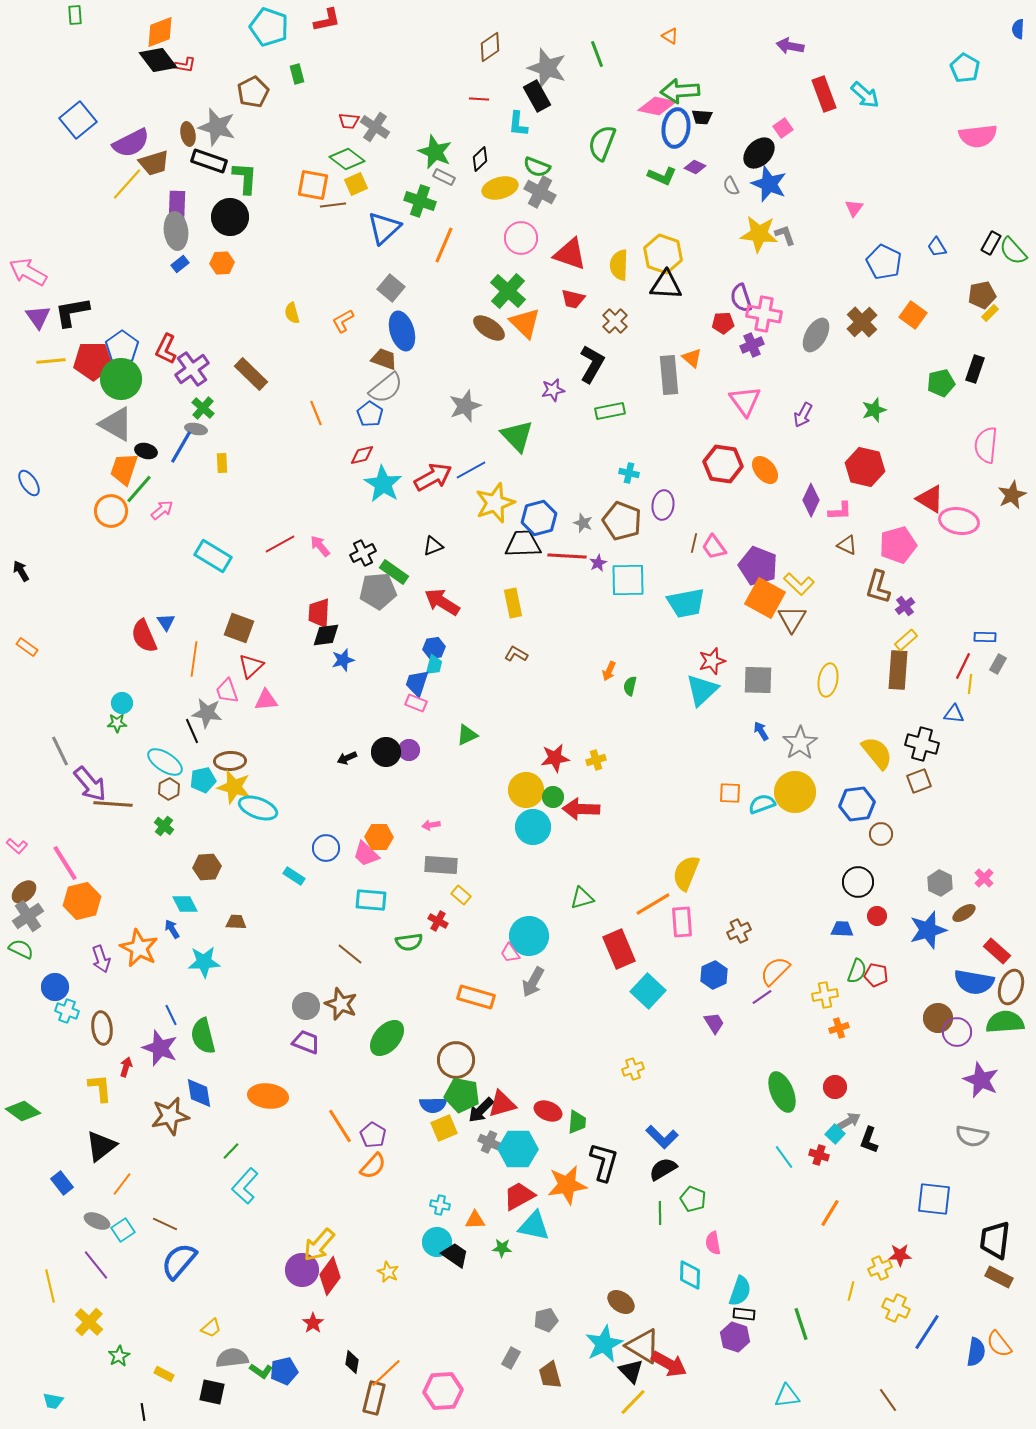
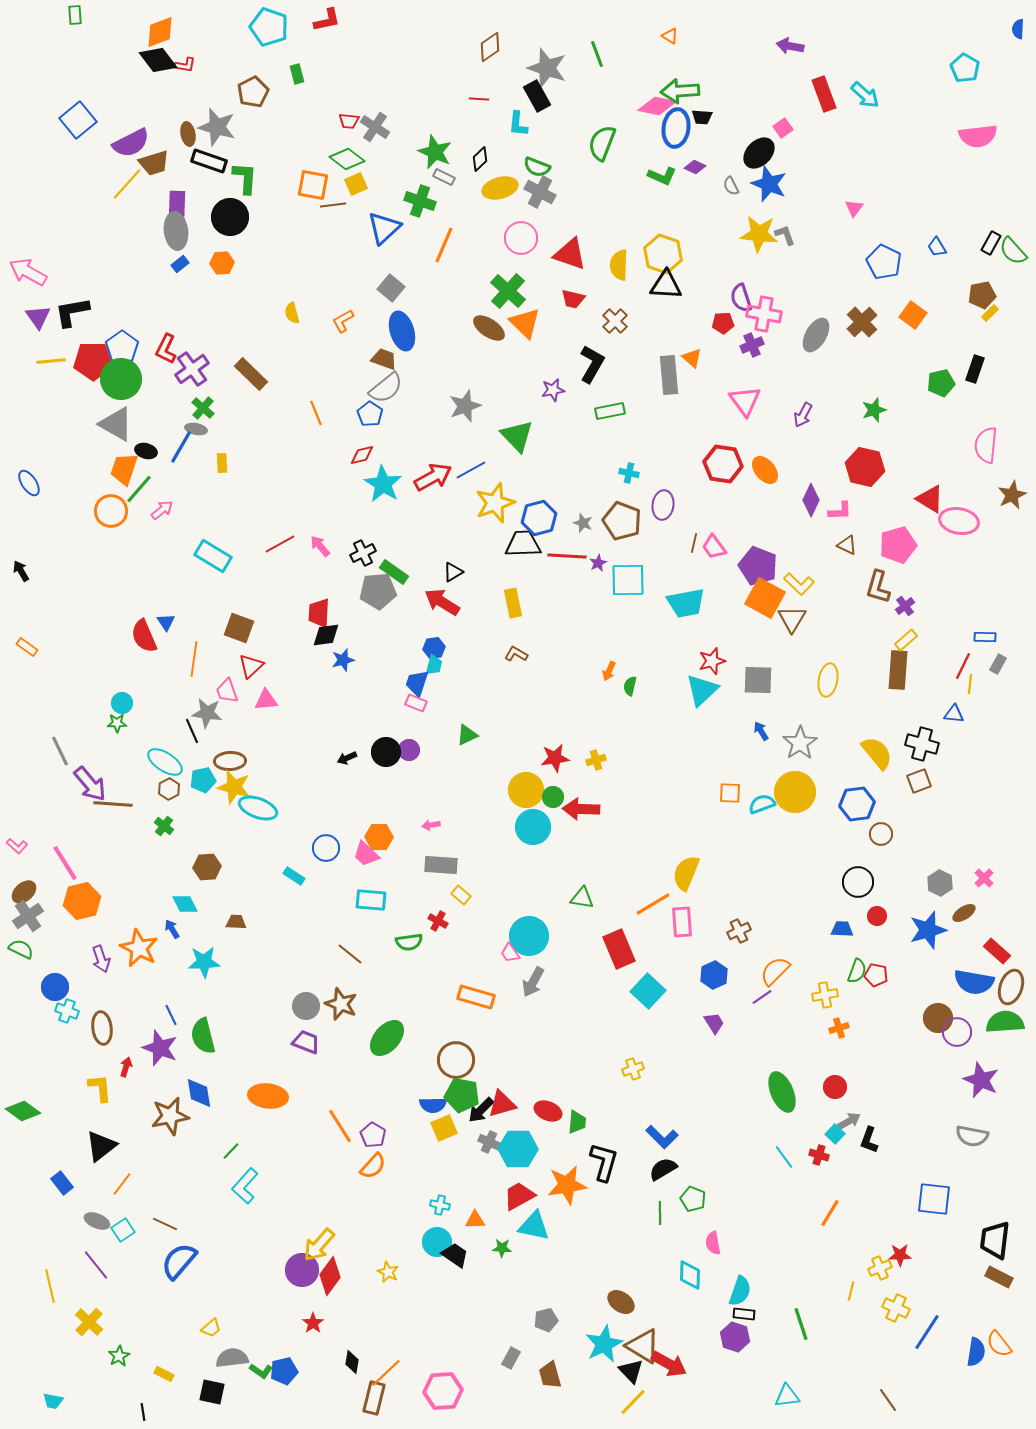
black triangle at (433, 546): moved 20 px right, 26 px down; rotated 10 degrees counterclockwise
green triangle at (582, 898): rotated 25 degrees clockwise
